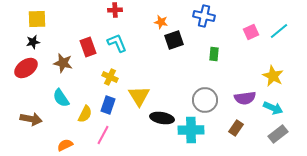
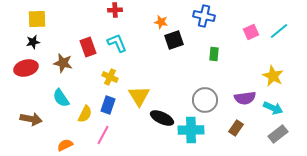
red ellipse: rotated 20 degrees clockwise
black ellipse: rotated 15 degrees clockwise
